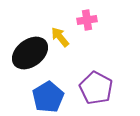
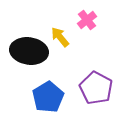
pink cross: rotated 30 degrees counterclockwise
black ellipse: moved 1 px left, 2 px up; rotated 45 degrees clockwise
